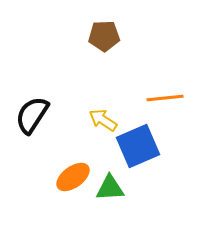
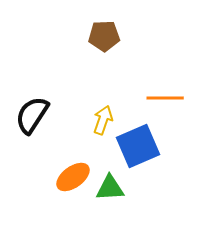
orange line: rotated 6 degrees clockwise
yellow arrow: rotated 76 degrees clockwise
